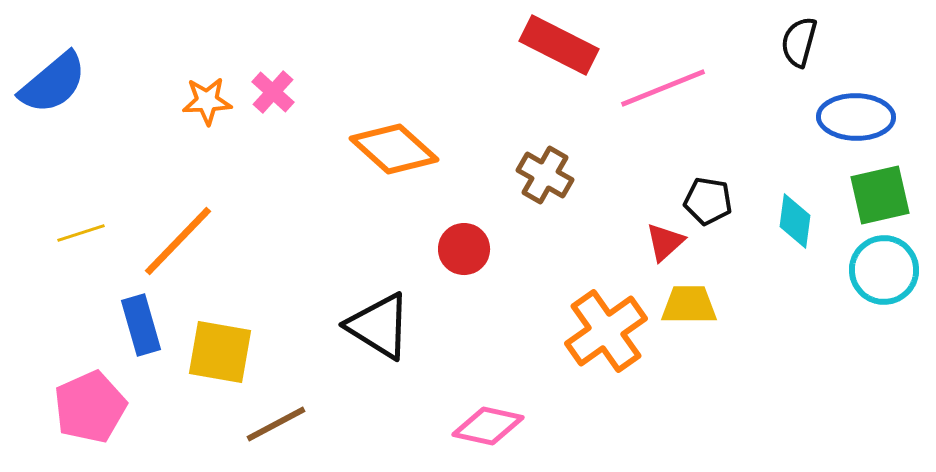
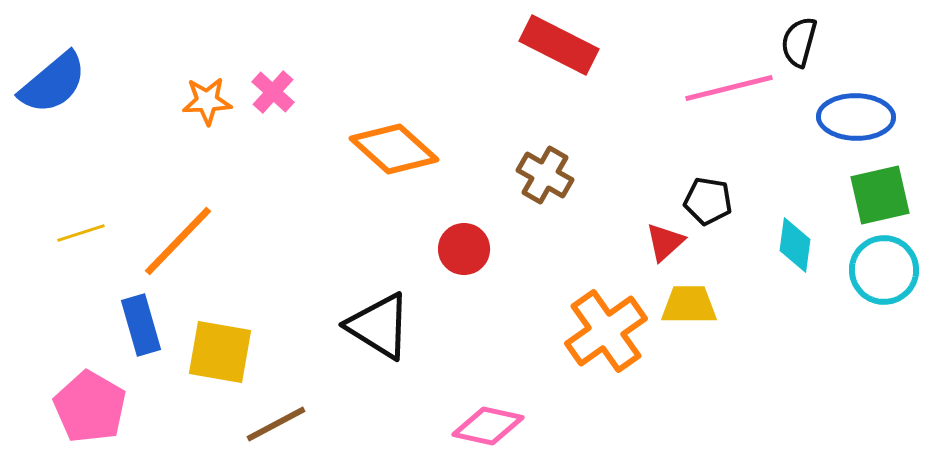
pink line: moved 66 px right; rotated 8 degrees clockwise
cyan diamond: moved 24 px down
pink pentagon: rotated 18 degrees counterclockwise
